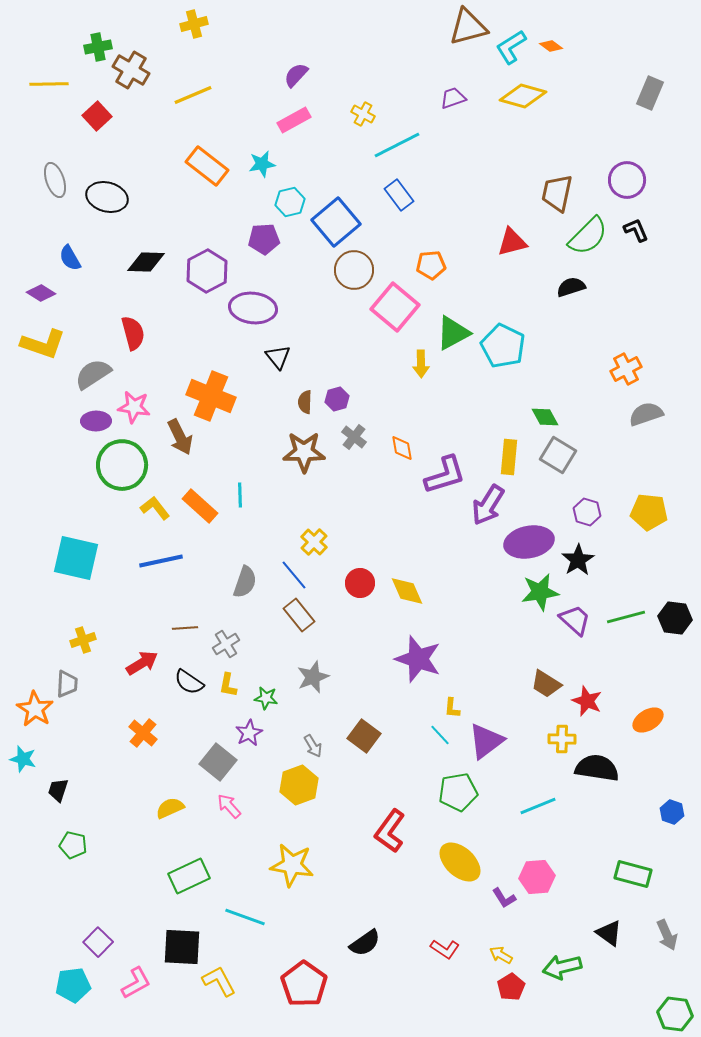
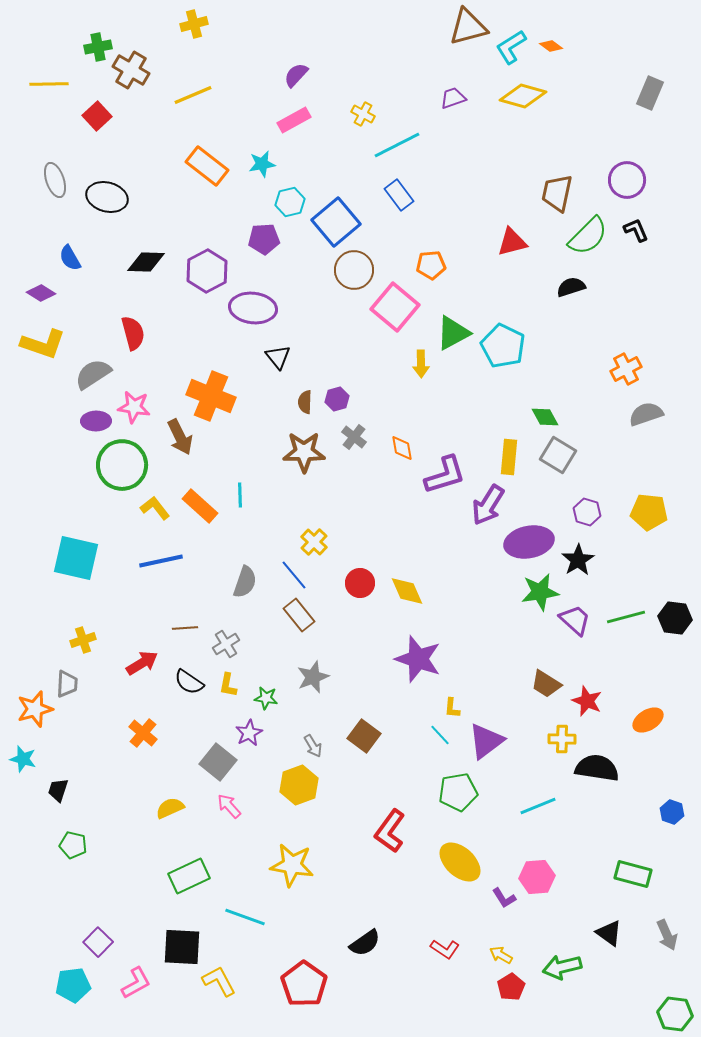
orange star at (35, 709): rotated 24 degrees clockwise
